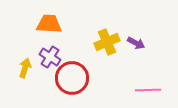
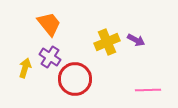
orange trapezoid: rotated 48 degrees clockwise
purple arrow: moved 3 px up
red circle: moved 3 px right, 1 px down
